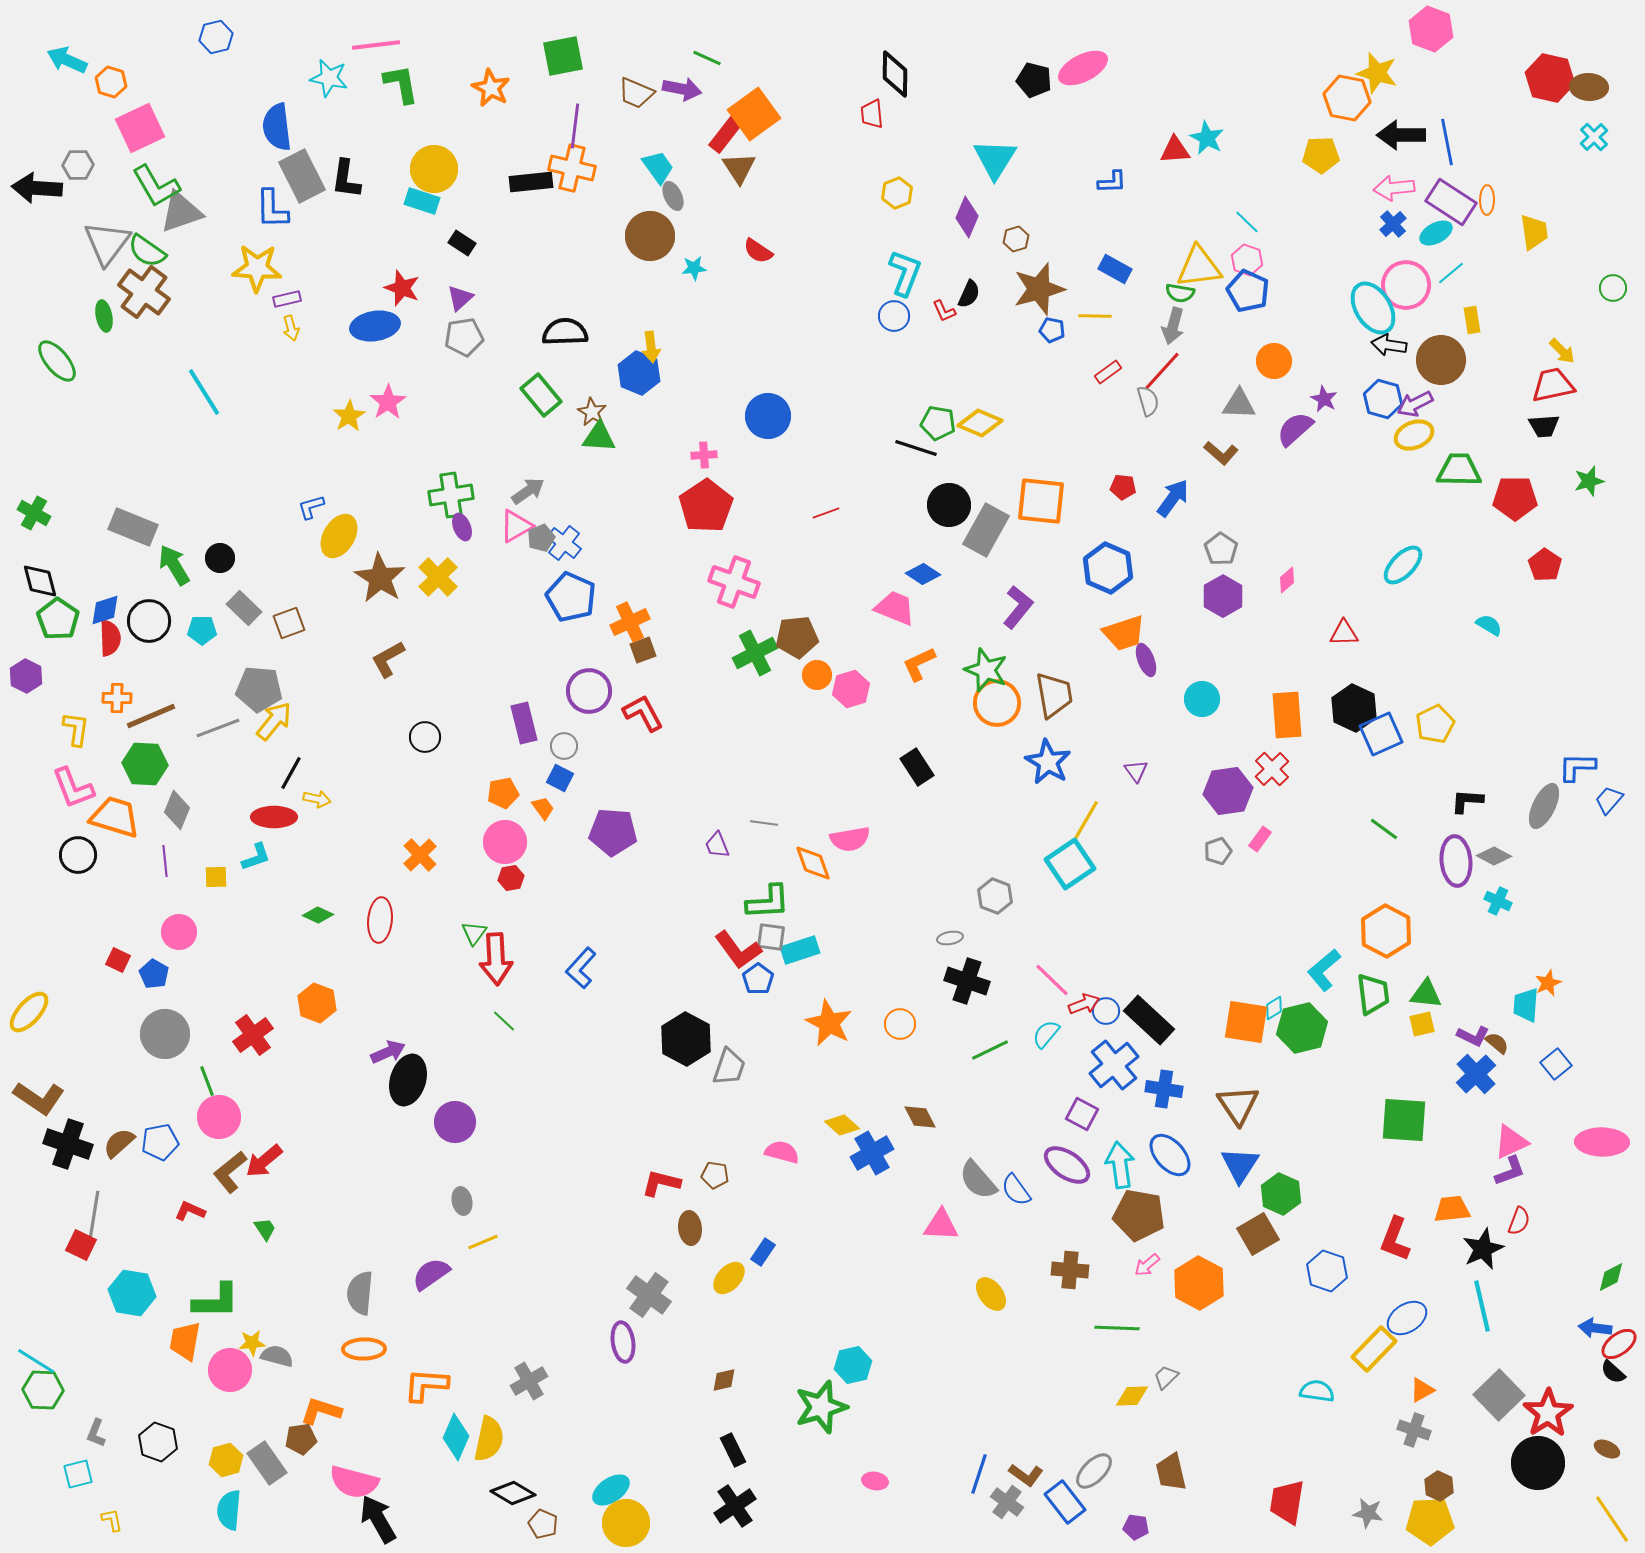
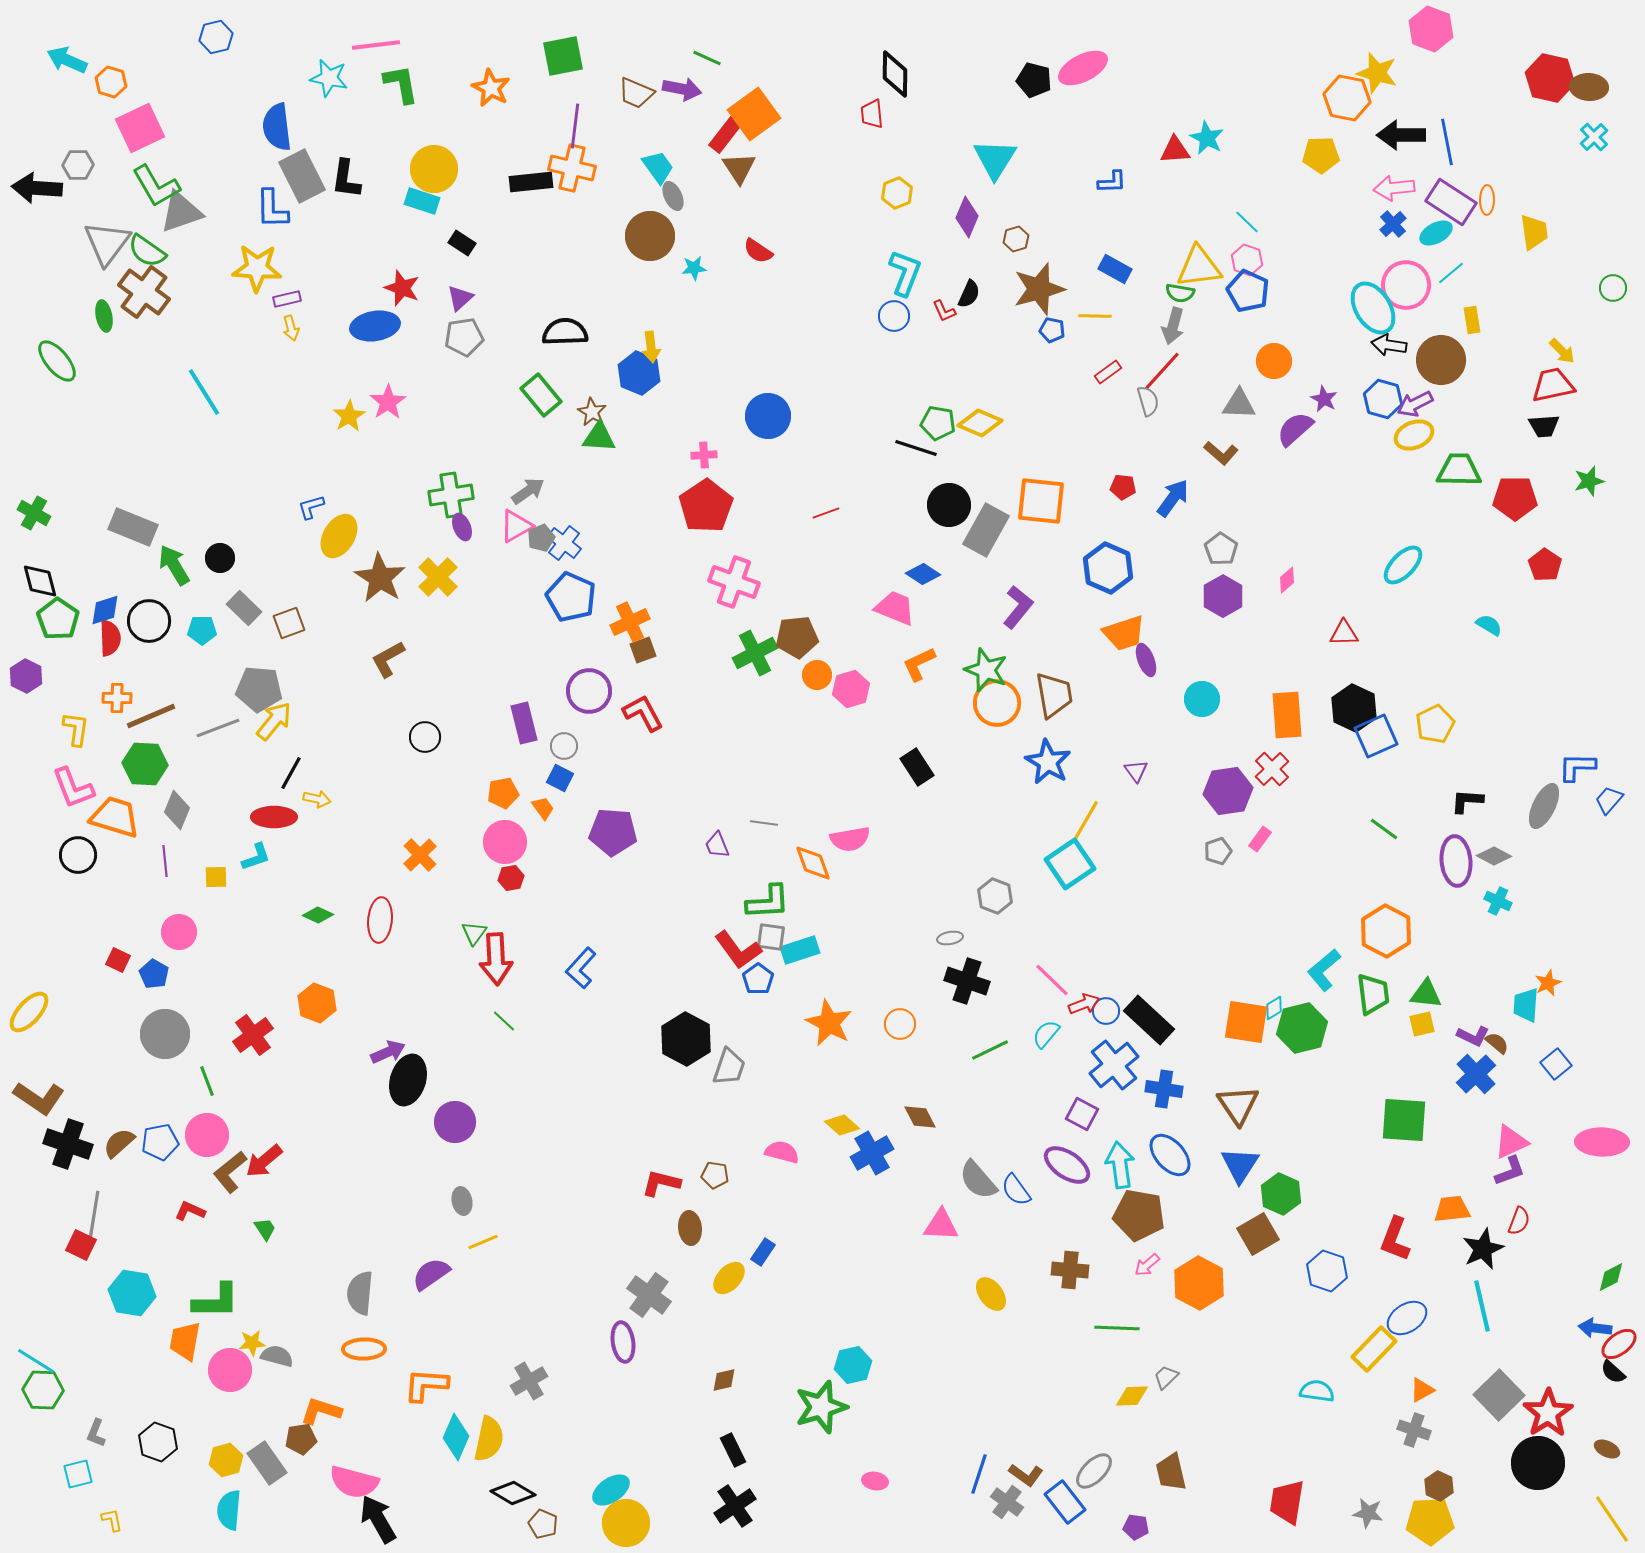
blue square at (1381, 734): moved 5 px left, 2 px down
pink circle at (219, 1117): moved 12 px left, 18 px down
